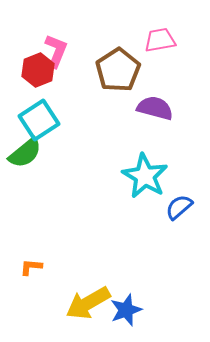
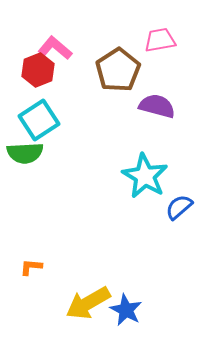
pink L-shape: moved 1 px left, 3 px up; rotated 72 degrees counterclockwise
purple semicircle: moved 2 px right, 2 px up
green semicircle: rotated 36 degrees clockwise
blue star: rotated 24 degrees counterclockwise
